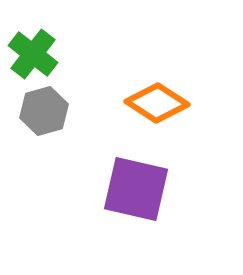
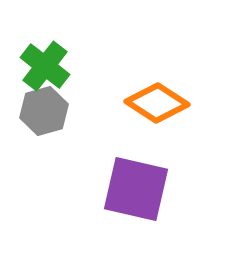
green cross: moved 12 px right, 12 px down
